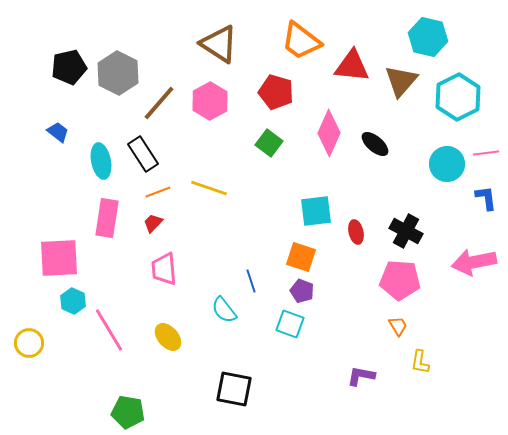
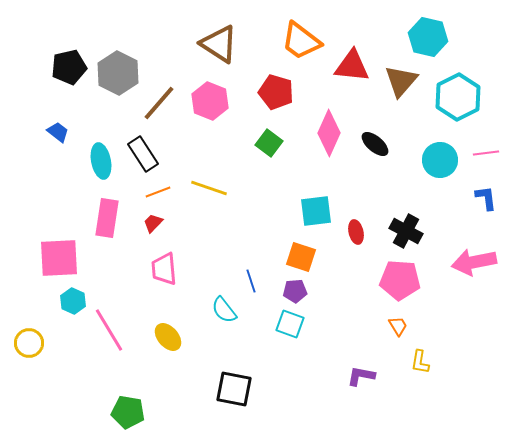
pink hexagon at (210, 101): rotated 9 degrees counterclockwise
cyan circle at (447, 164): moved 7 px left, 4 px up
purple pentagon at (302, 291): moved 7 px left; rotated 25 degrees counterclockwise
